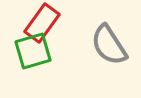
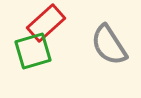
red rectangle: moved 4 px right; rotated 12 degrees clockwise
